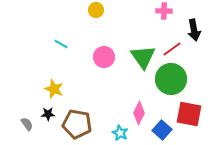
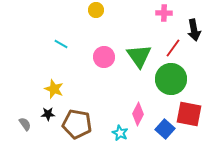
pink cross: moved 2 px down
red line: moved 1 px right, 1 px up; rotated 18 degrees counterclockwise
green triangle: moved 4 px left, 1 px up
pink diamond: moved 1 px left, 1 px down
gray semicircle: moved 2 px left
blue square: moved 3 px right, 1 px up
